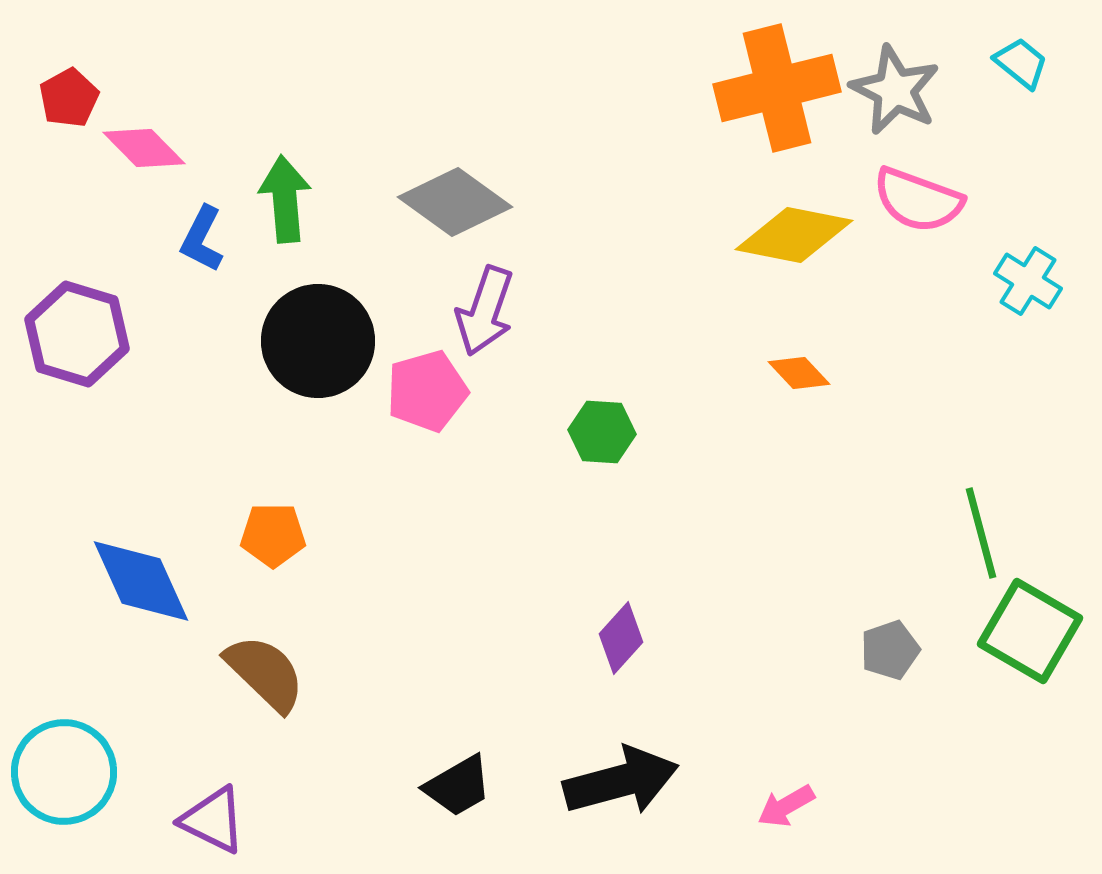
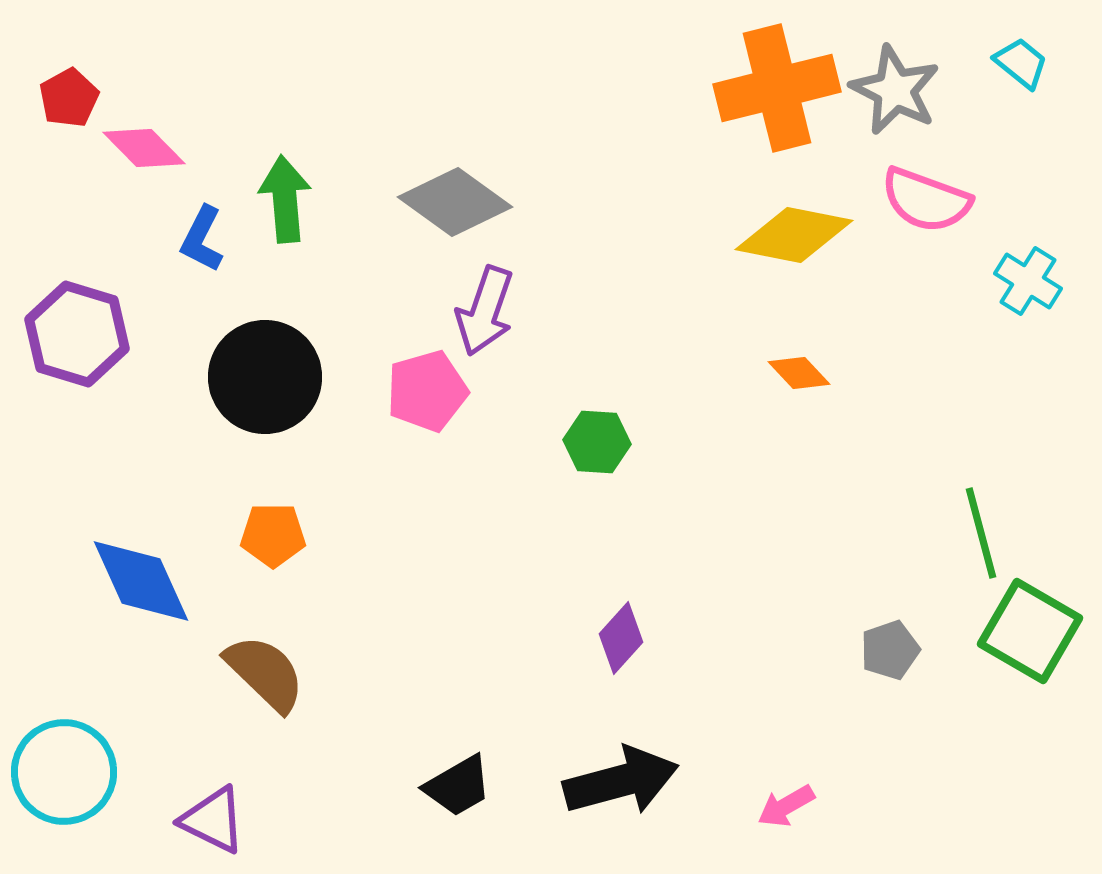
pink semicircle: moved 8 px right
black circle: moved 53 px left, 36 px down
green hexagon: moved 5 px left, 10 px down
